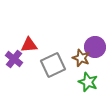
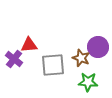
purple circle: moved 3 px right
gray square: rotated 20 degrees clockwise
green star: rotated 18 degrees counterclockwise
